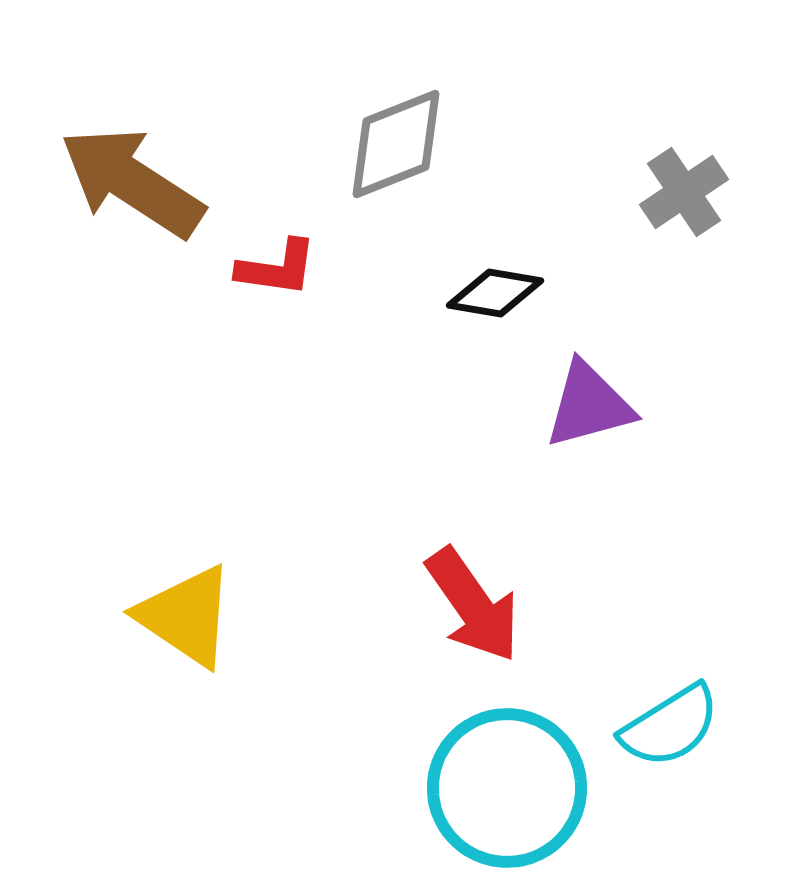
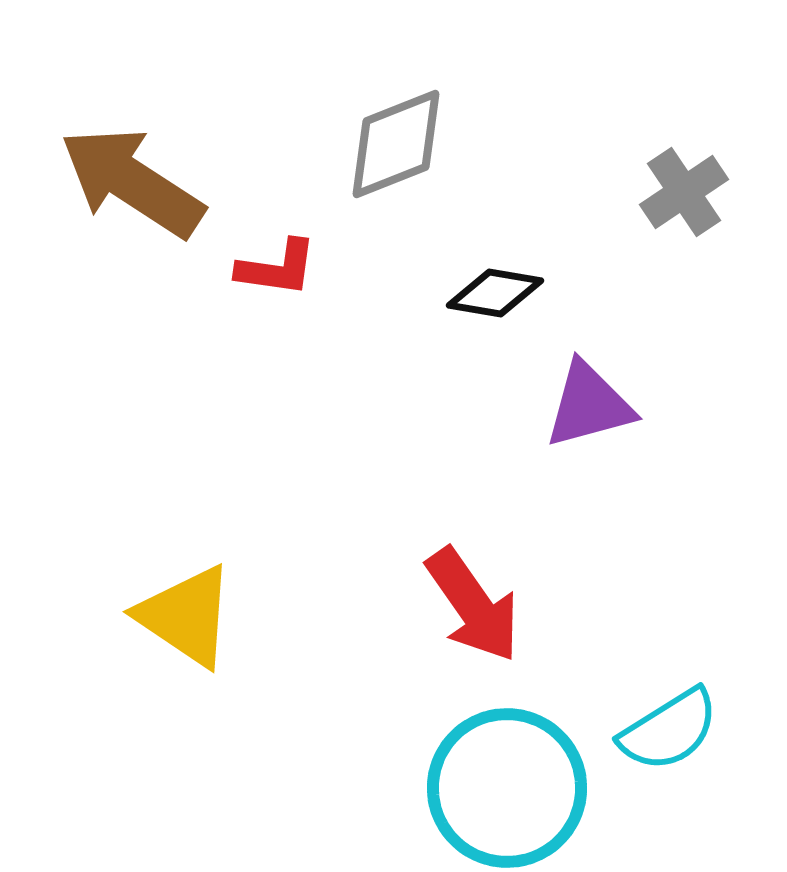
cyan semicircle: moved 1 px left, 4 px down
